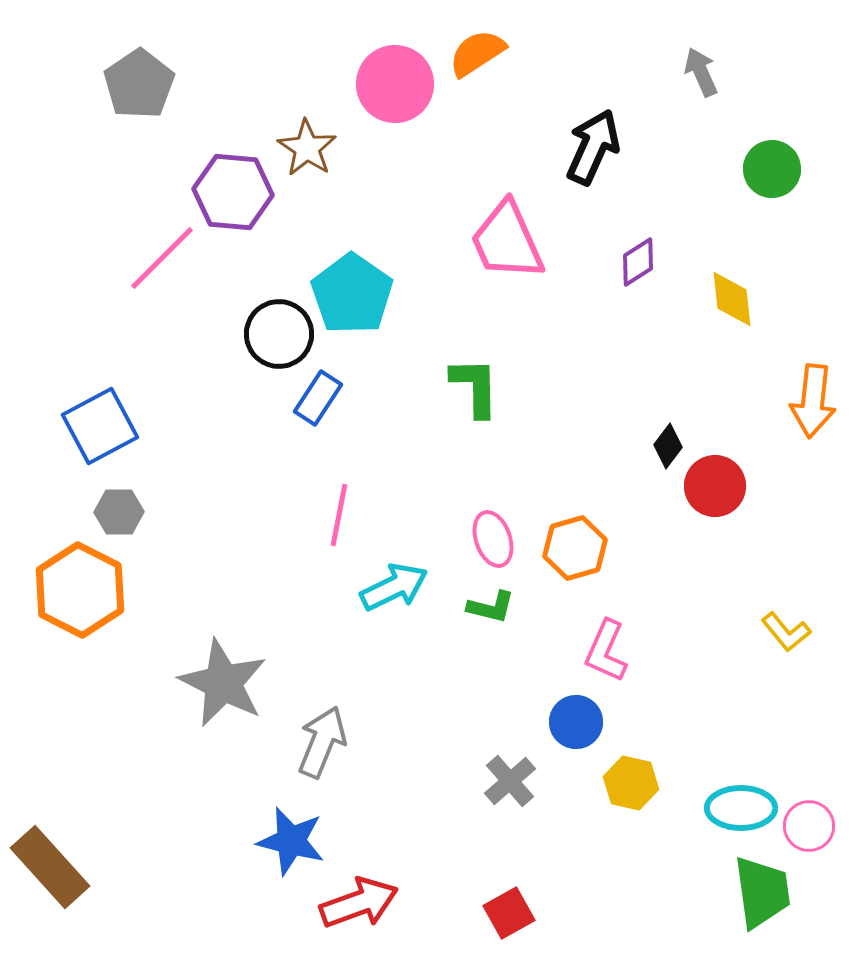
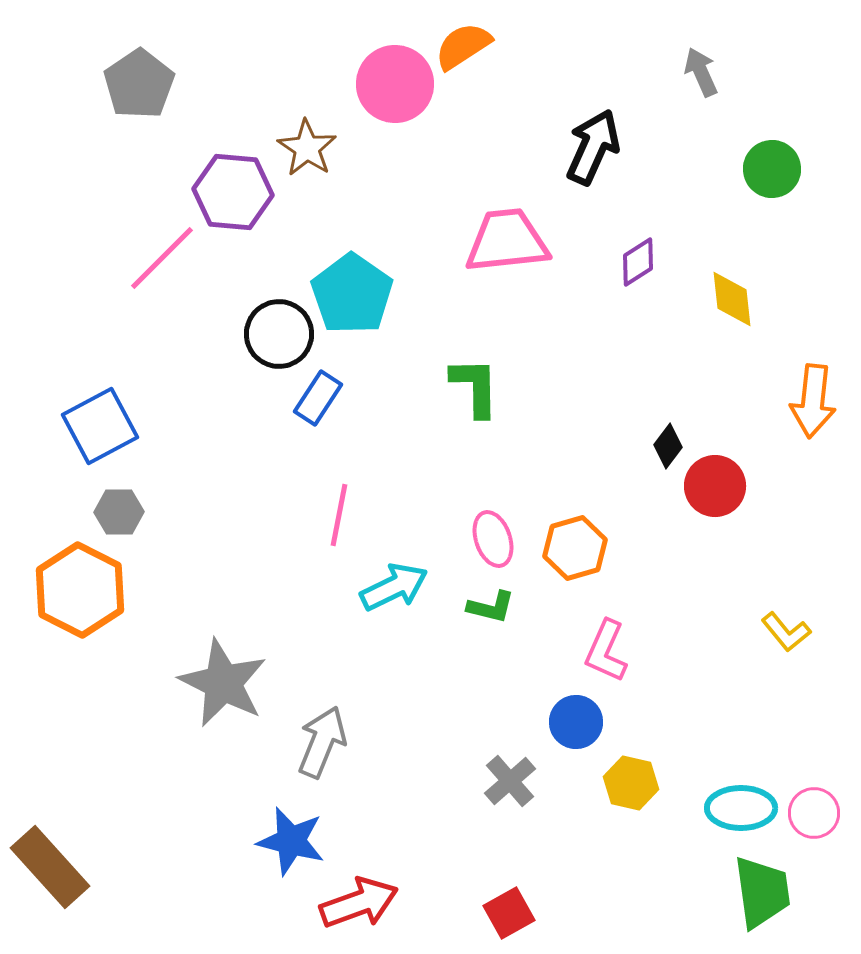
orange semicircle at (477, 53): moved 14 px left, 7 px up
pink trapezoid at (507, 241): rotated 108 degrees clockwise
pink circle at (809, 826): moved 5 px right, 13 px up
